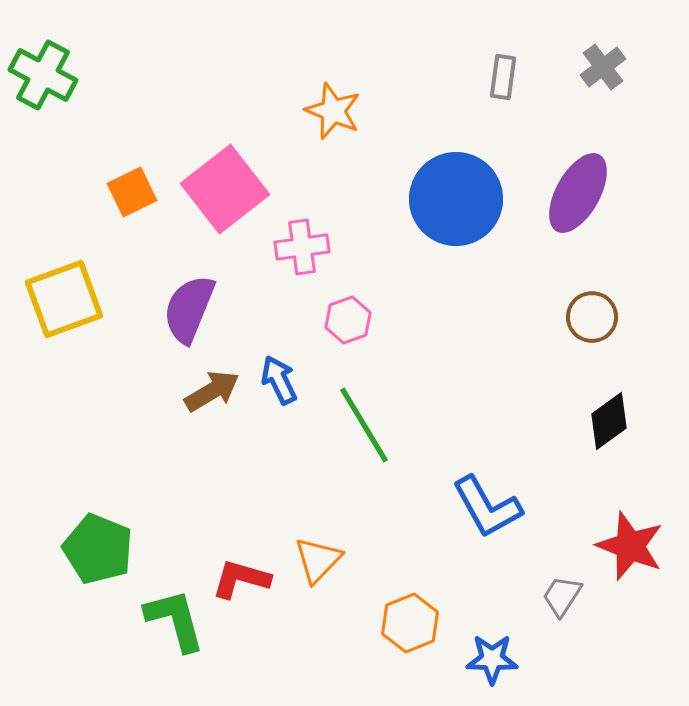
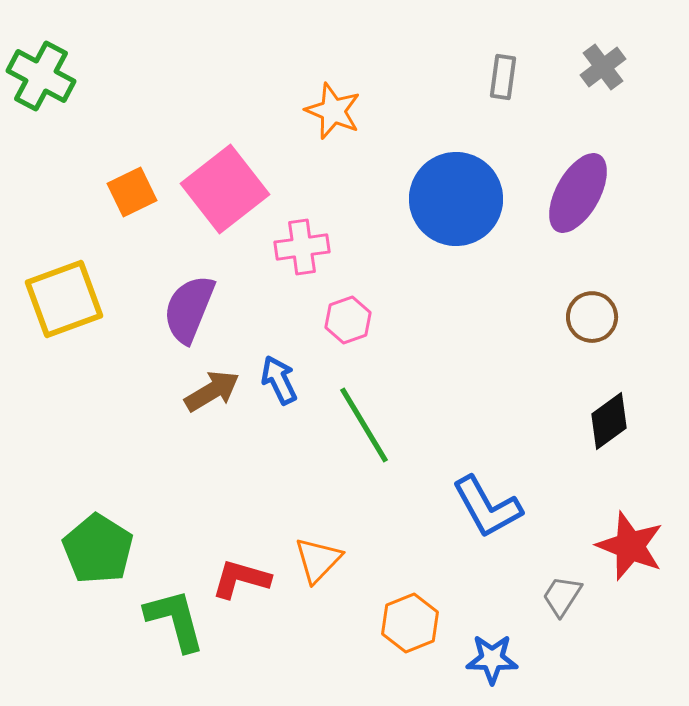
green cross: moved 2 px left, 1 px down
green pentagon: rotated 10 degrees clockwise
